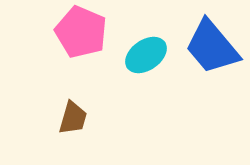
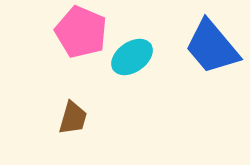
cyan ellipse: moved 14 px left, 2 px down
